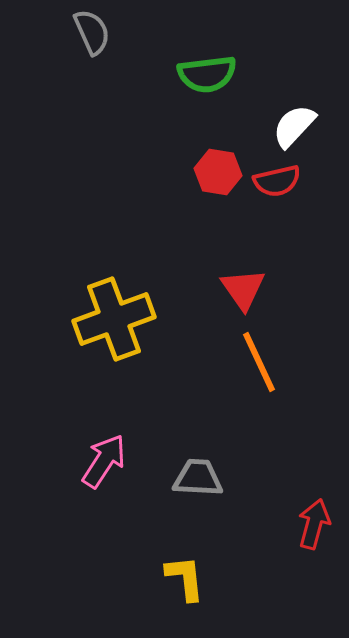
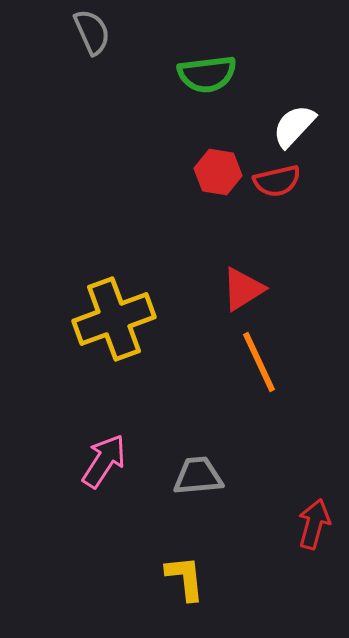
red triangle: rotated 33 degrees clockwise
gray trapezoid: moved 2 px up; rotated 8 degrees counterclockwise
